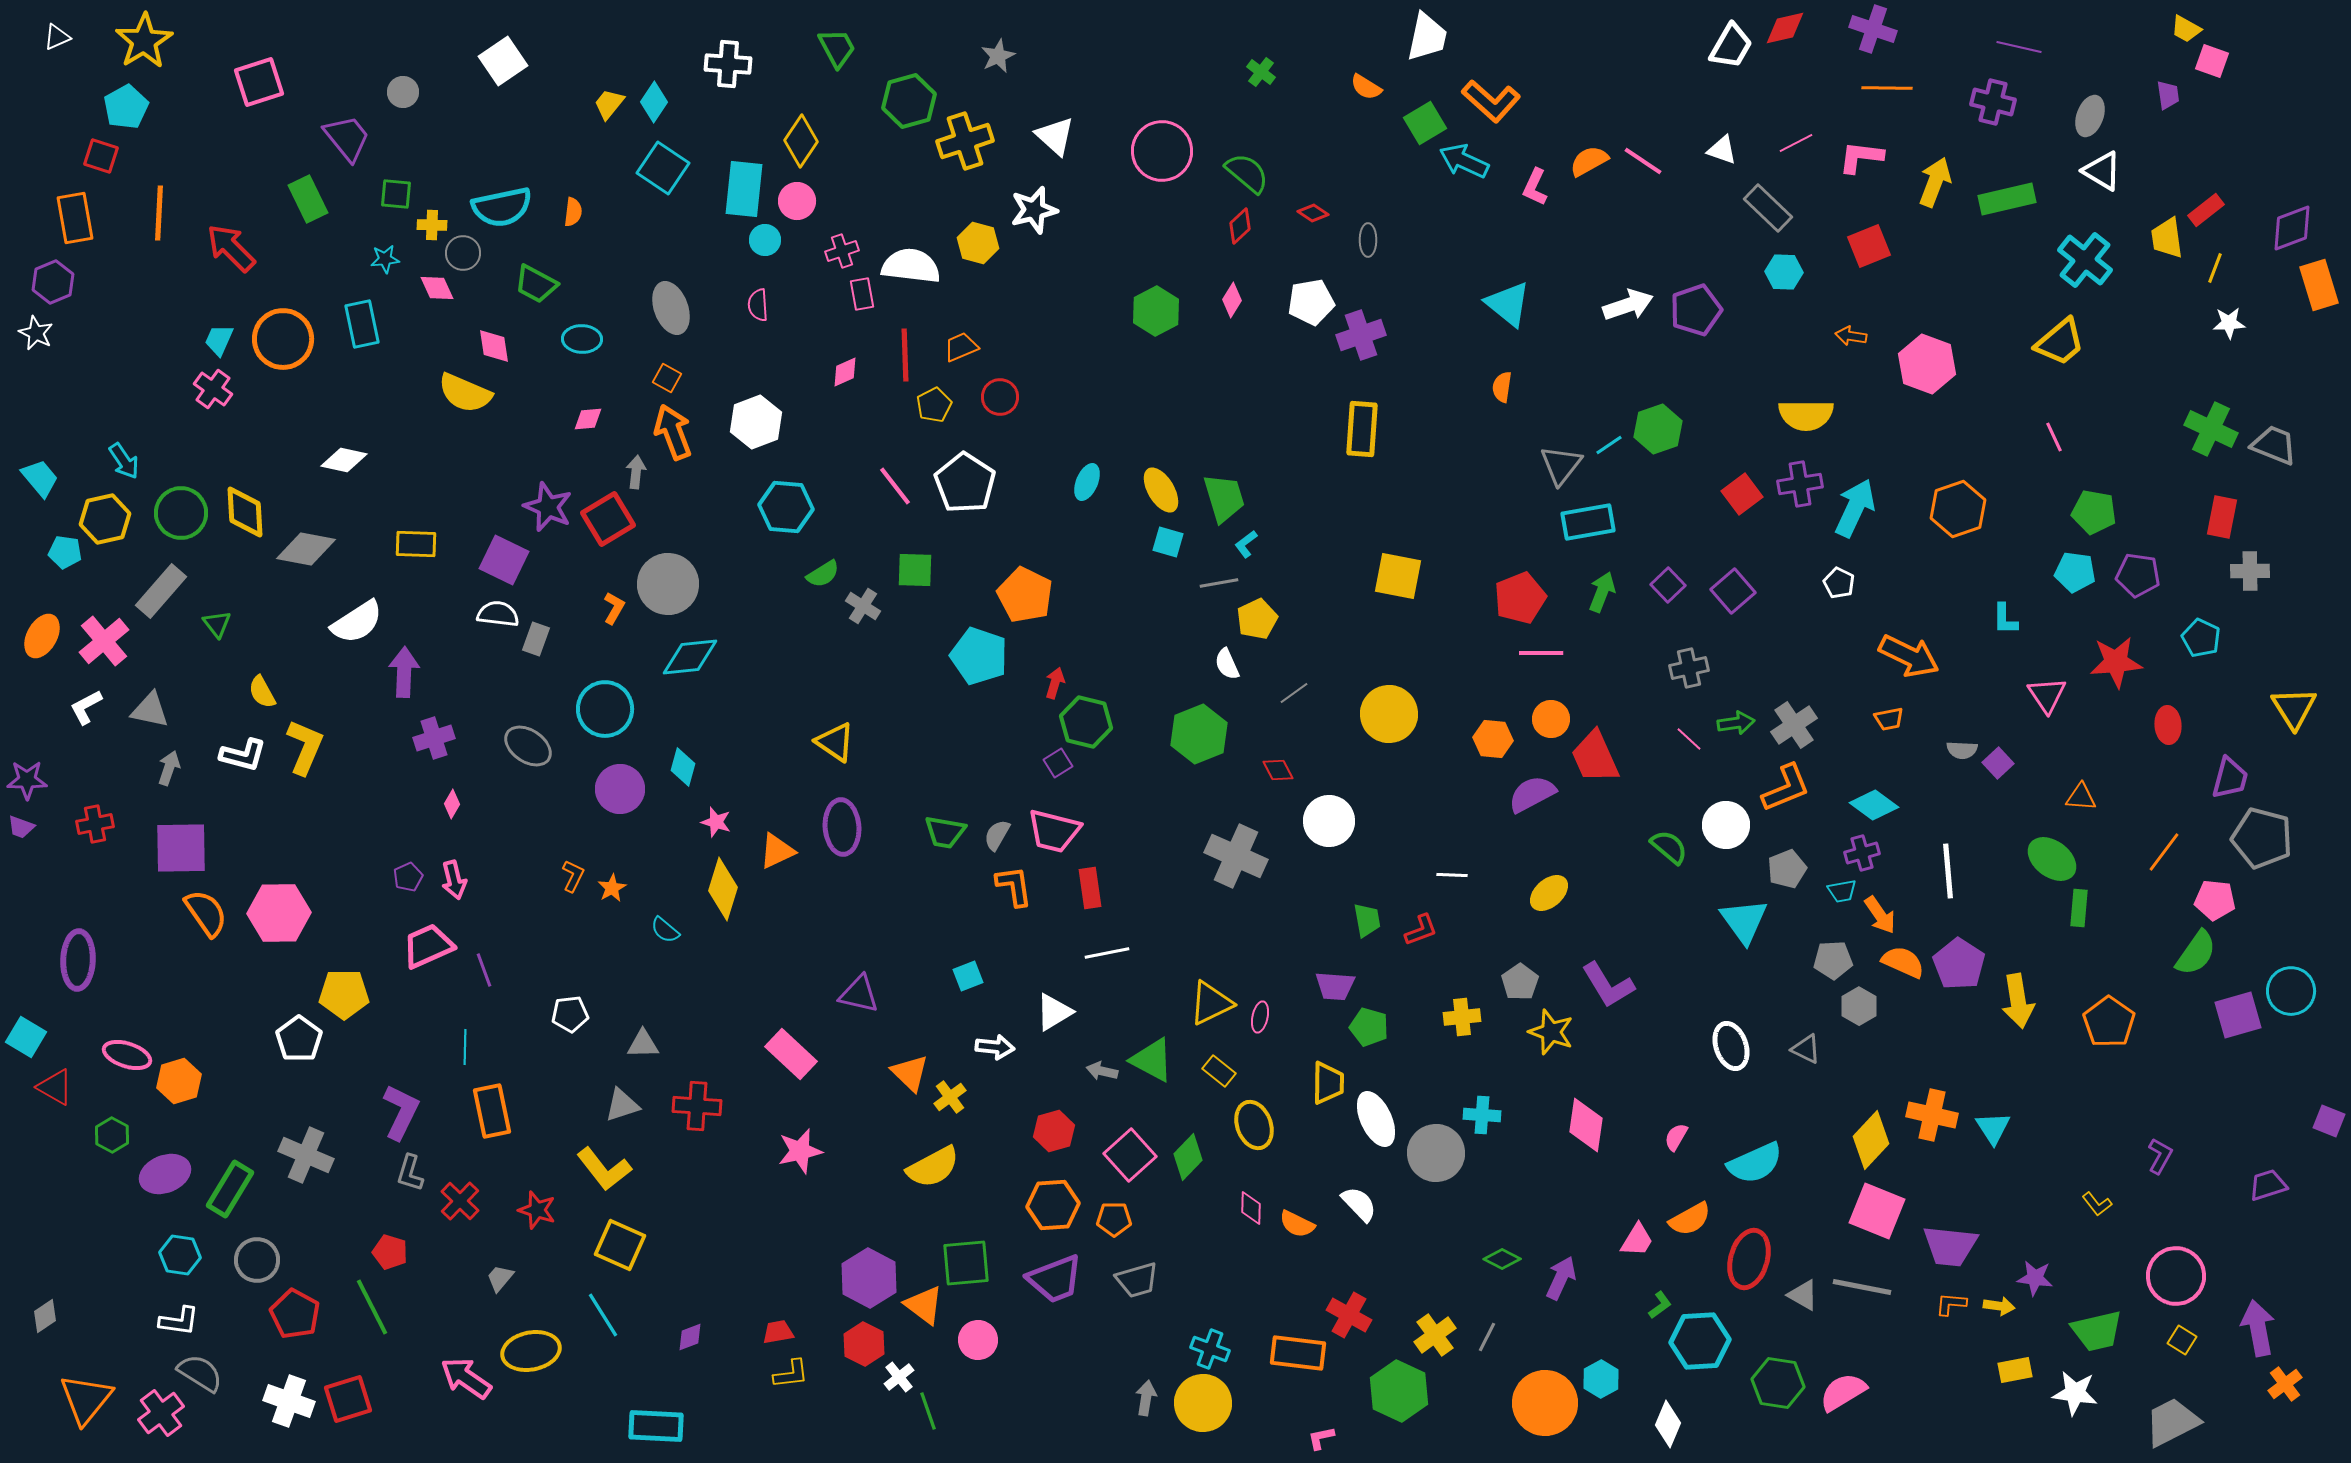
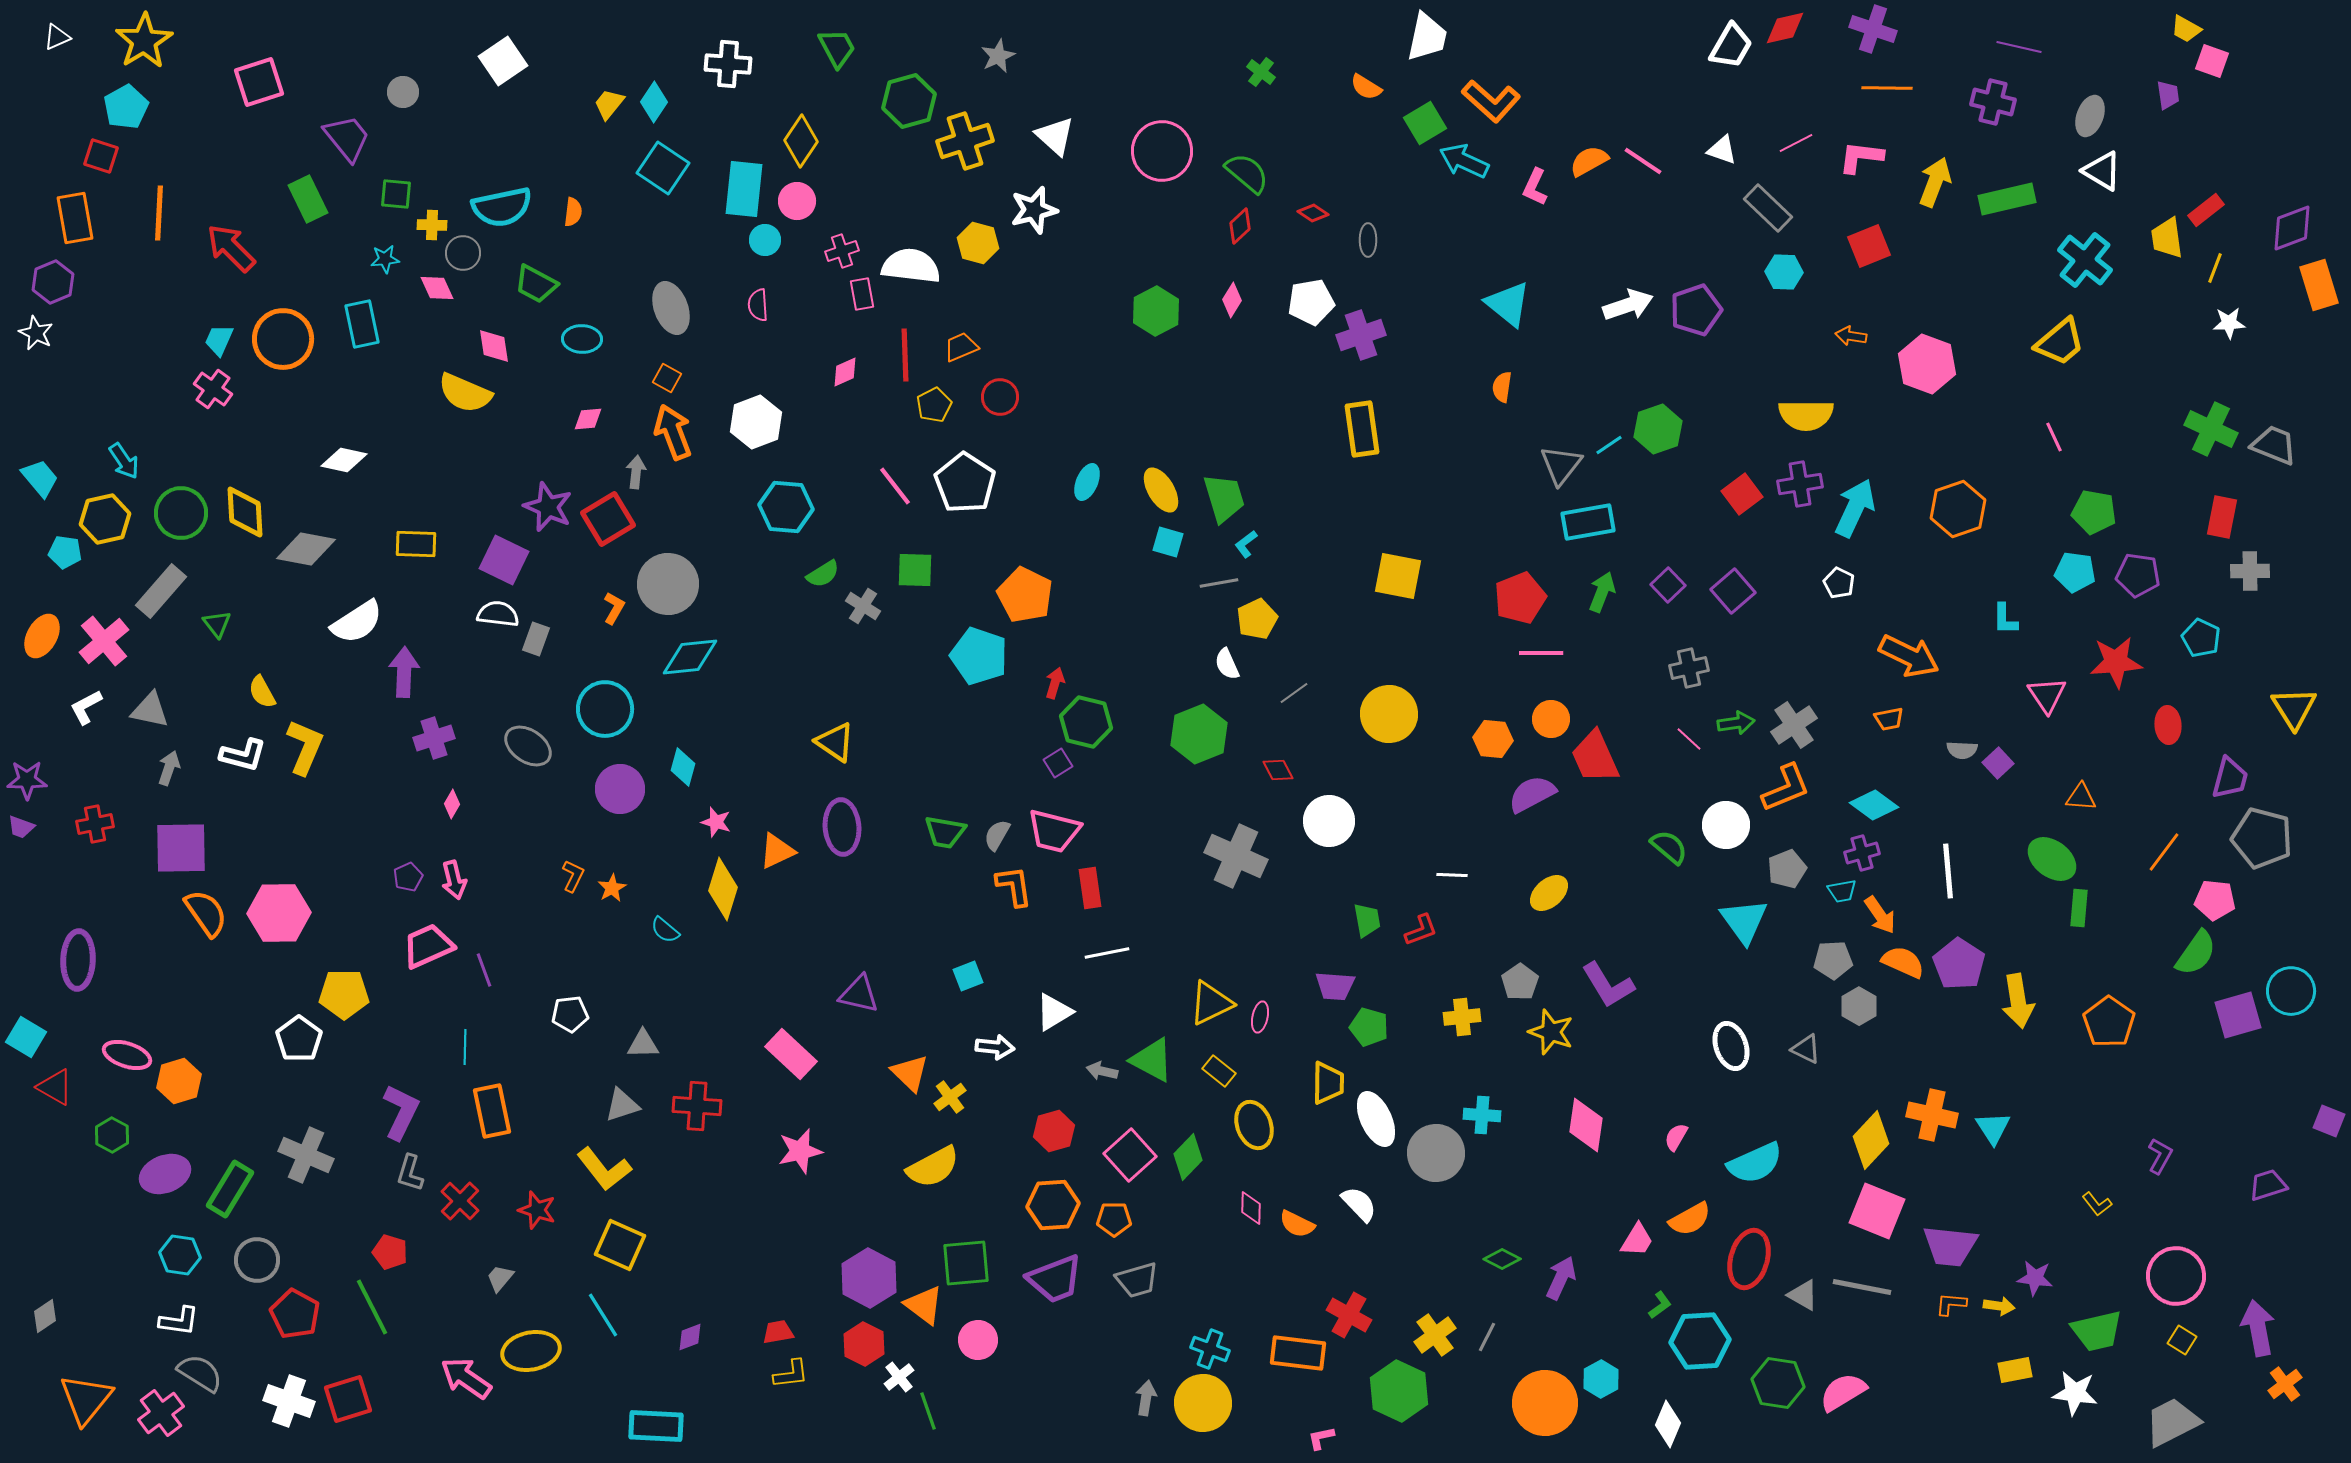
yellow rectangle at (1362, 429): rotated 12 degrees counterclockwise
